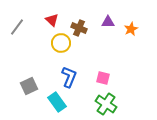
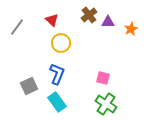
brown cross: moved 10 px right, 13 px up; rotated 28 degrees clockwise
blue L-shape: moved 12 px left, 3 px up
